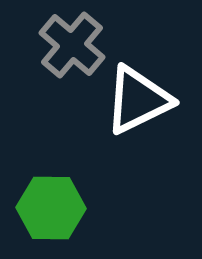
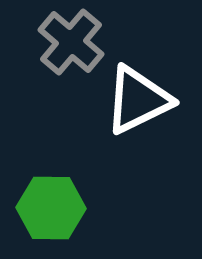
gray cross: moved 1 px left, 3 px up
